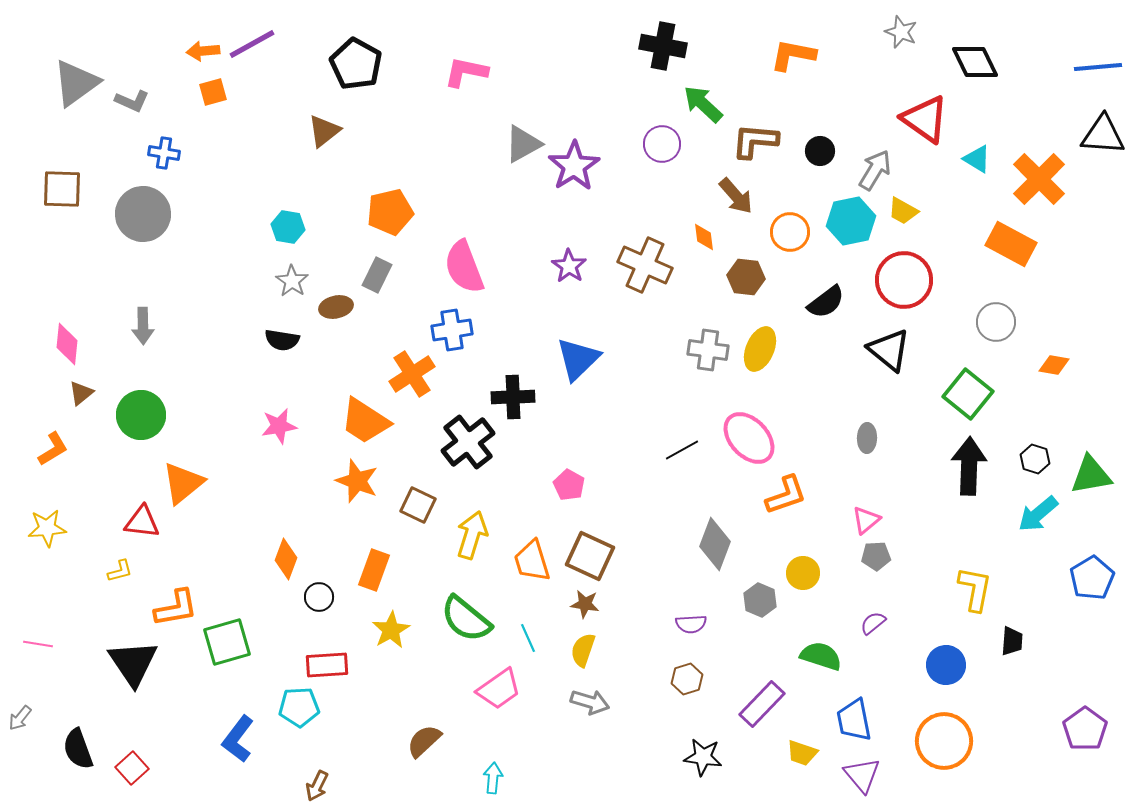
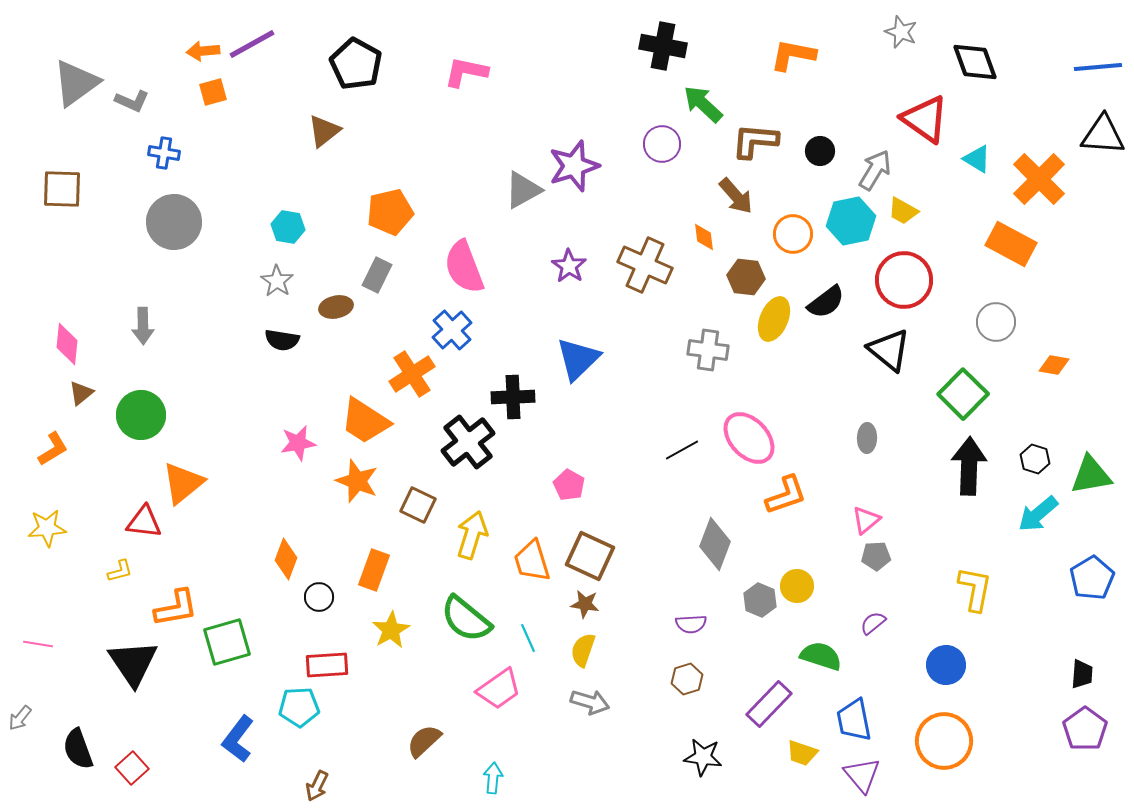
black diamond at (975, 62): rotated 6 degrees clockwise
gray triangle at (523, 144): moved 46 px down
purple star at (574, 166): rotated 15 degrees clockwise
gray circle at (143, 214): moved 31 px right, 8 px down
orange circle at (790, 232): moved 3 px right, 2 px down
gray star at (292, 281): moved 15 px left
blue cross at (452, 330): rotated 33 degrees counterclockwise
yellow ellipse at (760, 349): moved 14 px right, 30 px up
green square at (968, 394): moved 5 px left; rotated 6 degrees clockwise
pink star at (279, 426): moved 19 px right, 17 px down
red triangle at (142, 522): moved 2 px right
yellow circle at (803, 573): moved 6 px left, 13 px down
black trapezoid at (1012, 641): moved 70 px right, 33 px down
purple rectangle at (762, 704): moved 7 px right
